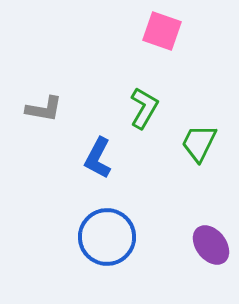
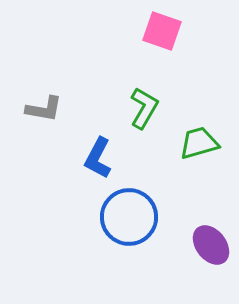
green trapezoid: rotated 48 degrees clockwise
blue circle: moved 22 px right, 20 px up
